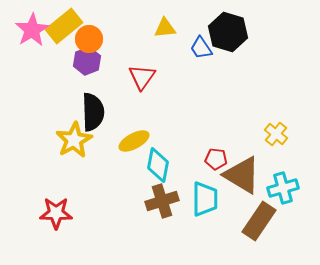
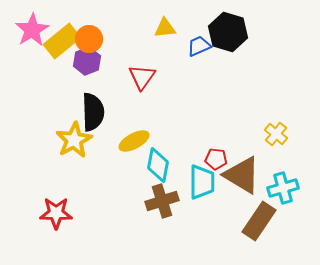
yellow rectangle: moved 2 px left, 15 px down
blue trapezoid: moved 2 px left, 2 px up; rotated 100 degrees clockwise
cyan trapezoid: moved 3 px left, 17 px up
